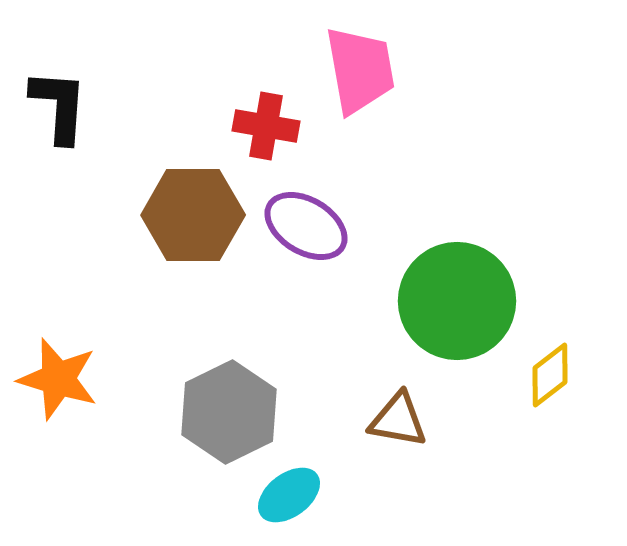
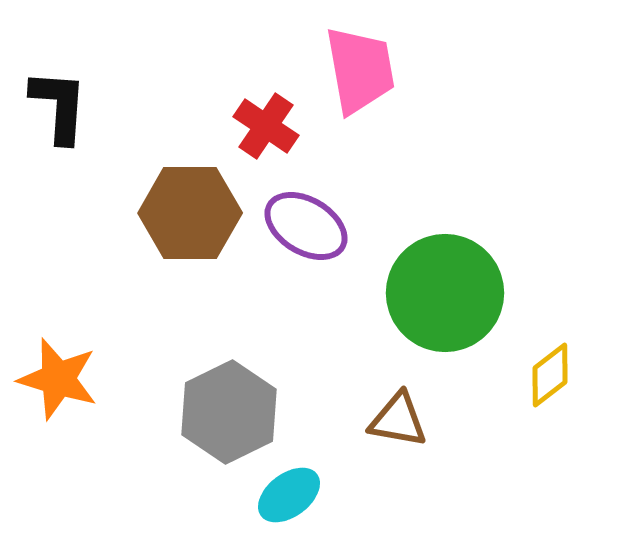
red cross: rotated 24 degrees clockwise
brown hexagon: moved 3 px left, 2 px up
green circle: moved 12 px left, 8 px up
